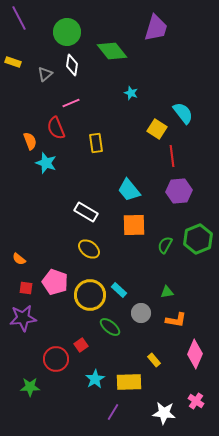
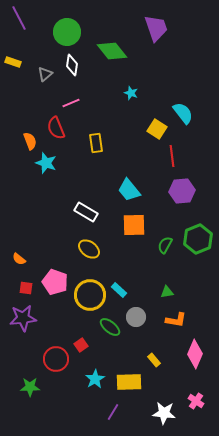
purple trapezoid at (156, 28): rotated 36 degrees counterclockwise
purple hexagon at (179, 191): moved 3 px right
gray circle at (141, 313): moved 5 px left, 4 px down
